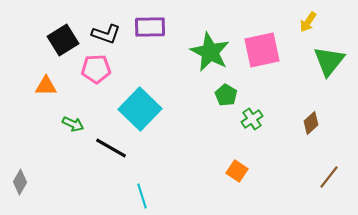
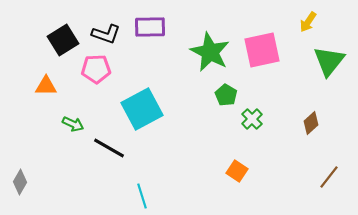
cyan square: moved 2 px right; rotated 18 degrees clockwise
green cross: rotated 10 degrees counterclockwise
black line: moved 2 px left
